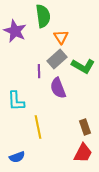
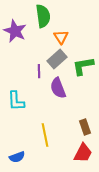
green L-shape: rotated 140 degrees clockwise
yellow line: moved 7 px right, 8 px down
